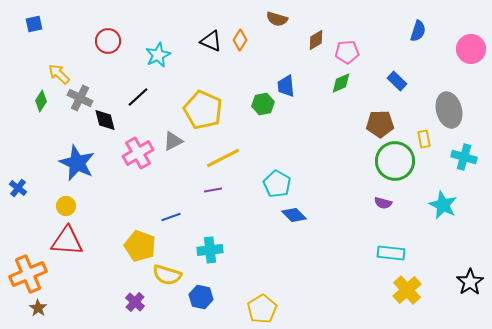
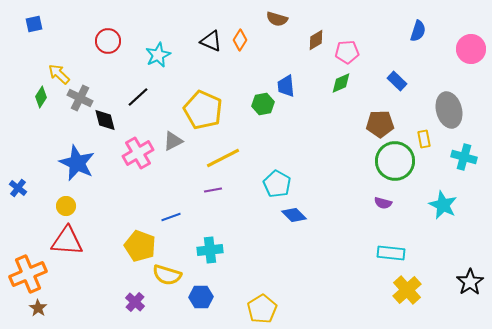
green diamond at (41, 101): moved 4 px up
blue hexagon at (201, 297): rotated 15 degrees counterclockwise
